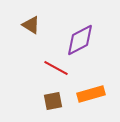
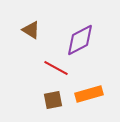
brown triangle: moved 5 px down
orange rectangle: moved 2 px left
brown square: moved 1 px up
